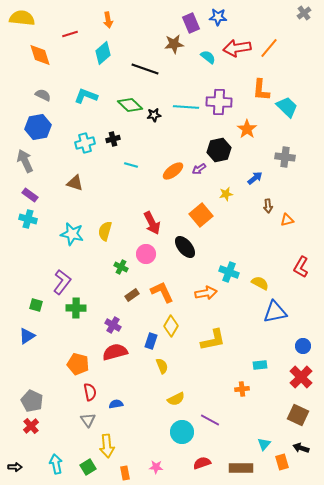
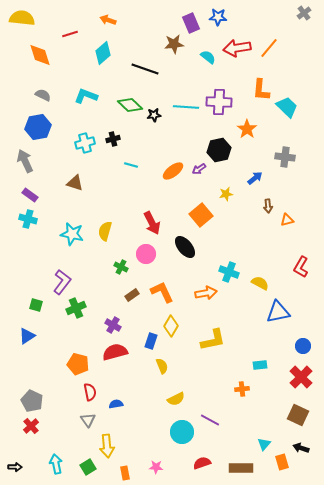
orange arrow at (108, 20): rotated 119 degrees clockwise
green cross at (76, 308): rotated 24 degrees counterclockwise
blue triangle at (275, 312): moved 3 px right
